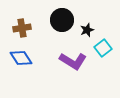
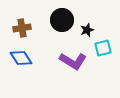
cyan square: rotated 24 degrees clockwise
